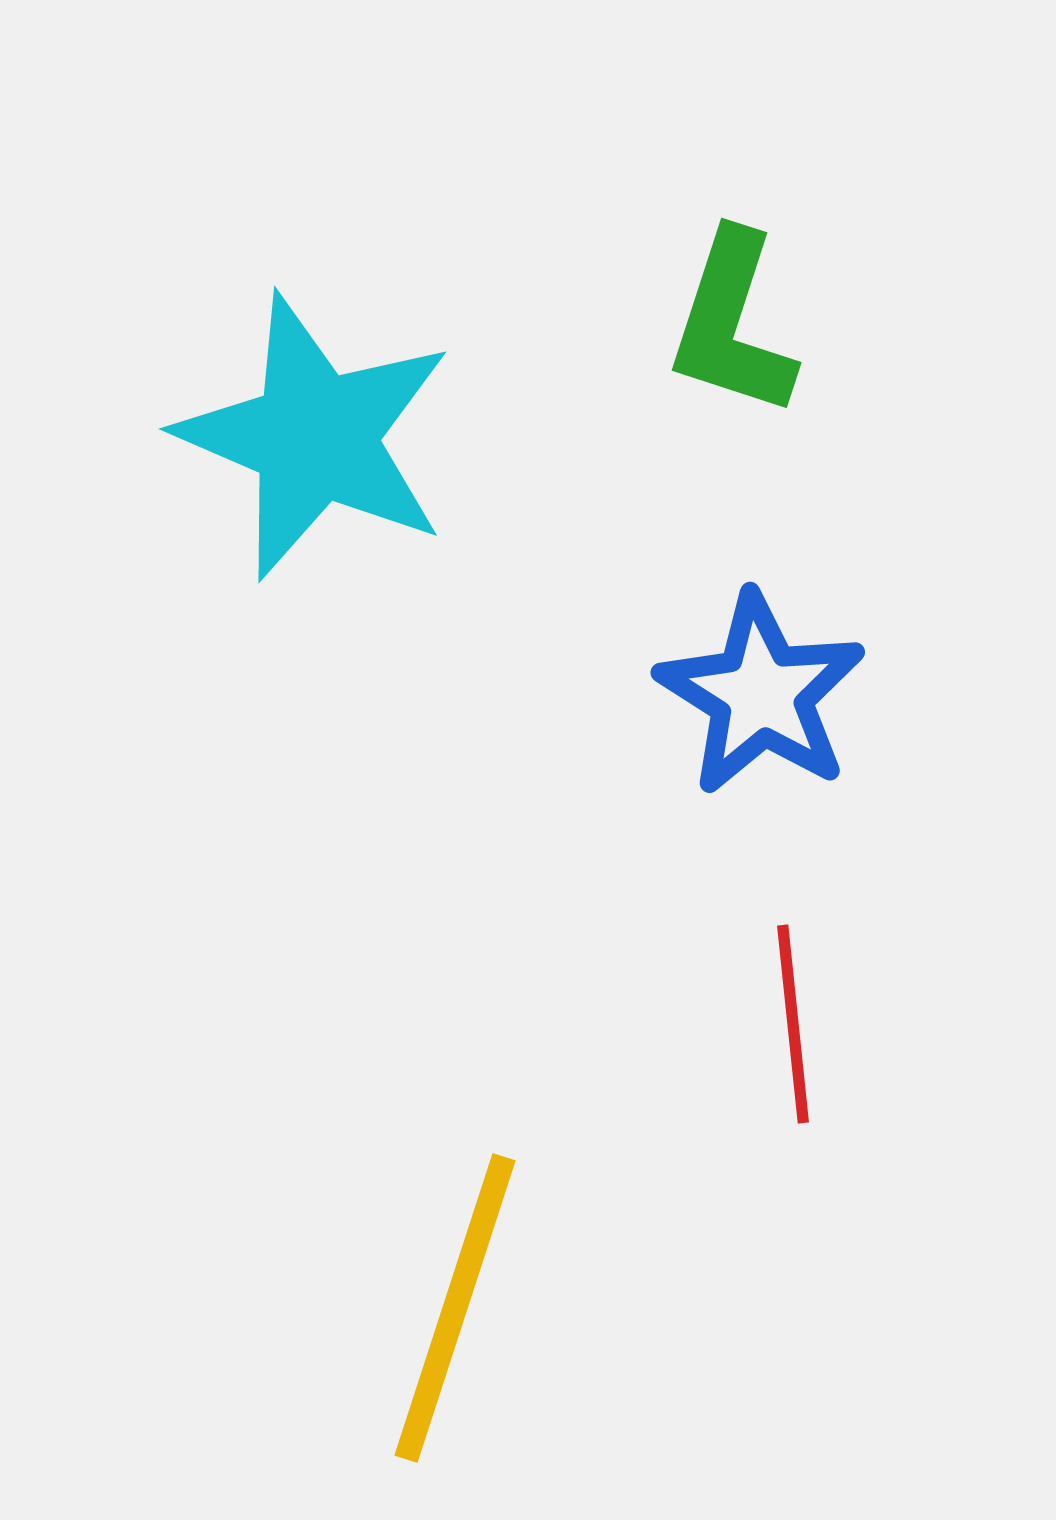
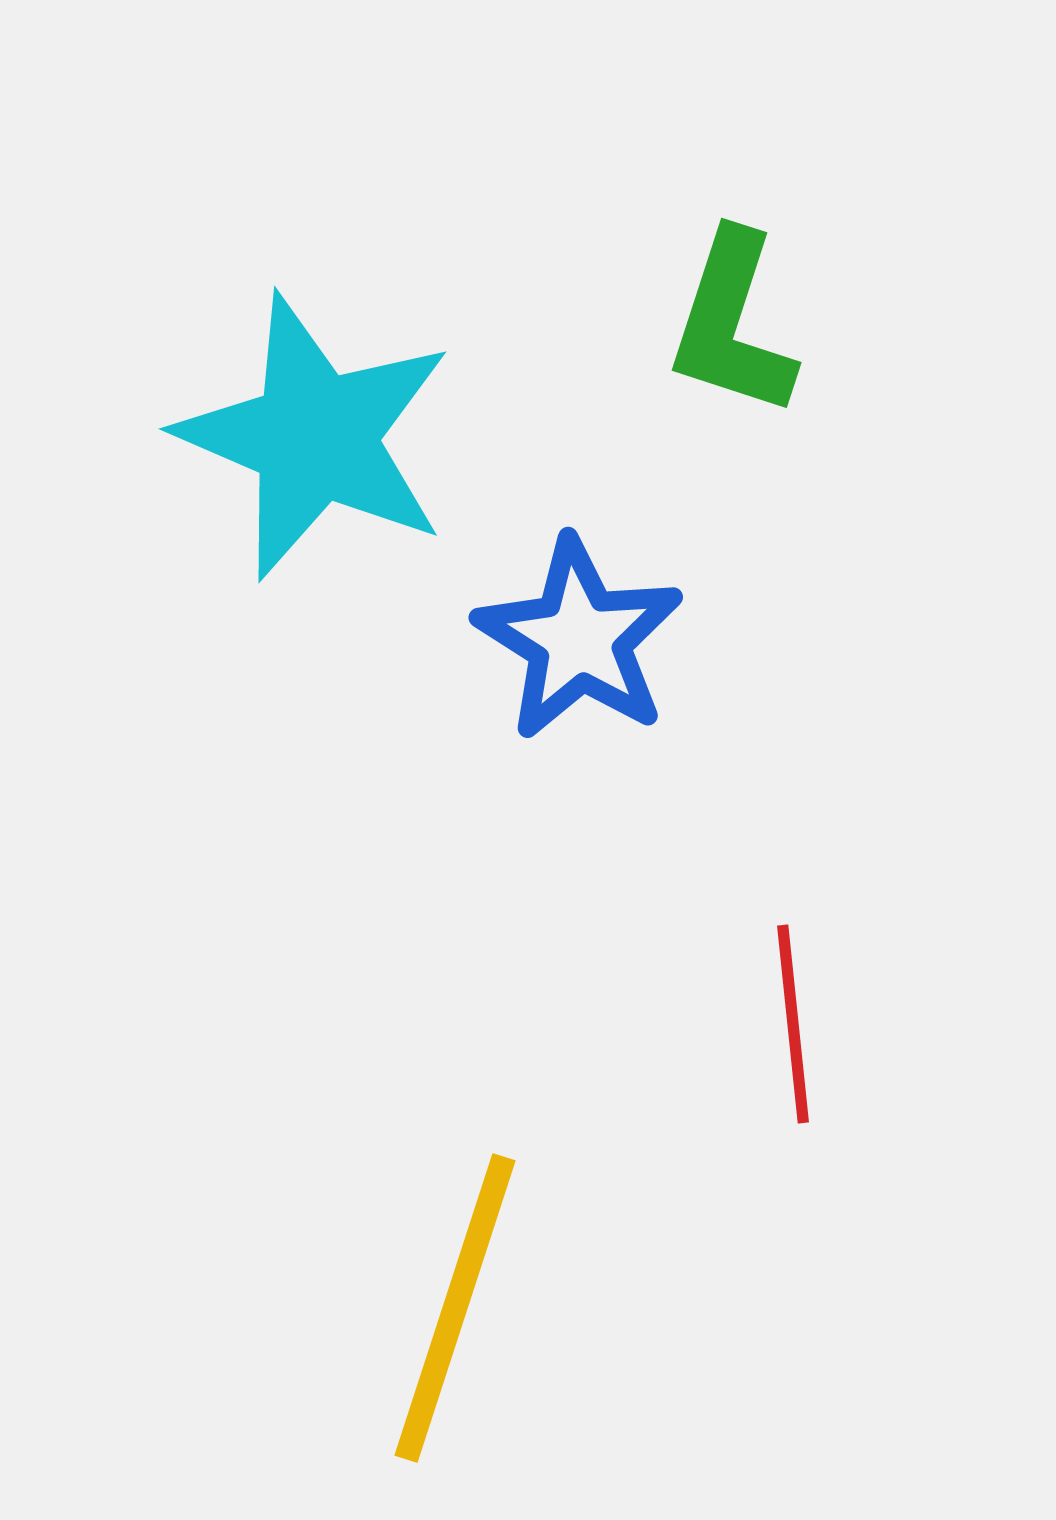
blue star: moved 182 px left, 55 px up
